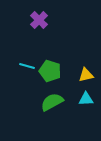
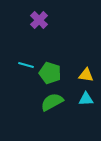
cyan line: moved 1 px left, 1 px up
green pentagon: moved 2 px down
yellow triangle: rotated 21 degrees clockwise
